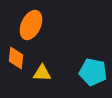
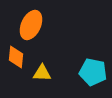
orange diamond: moved 1 px up
